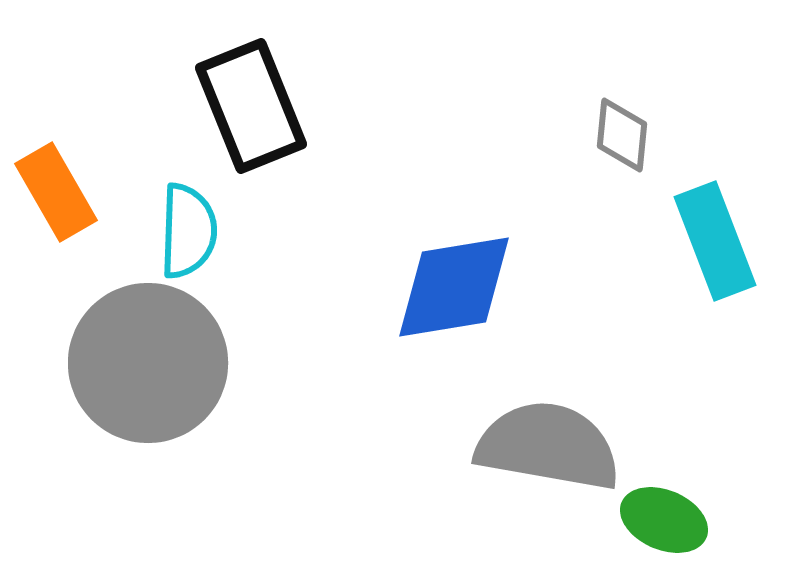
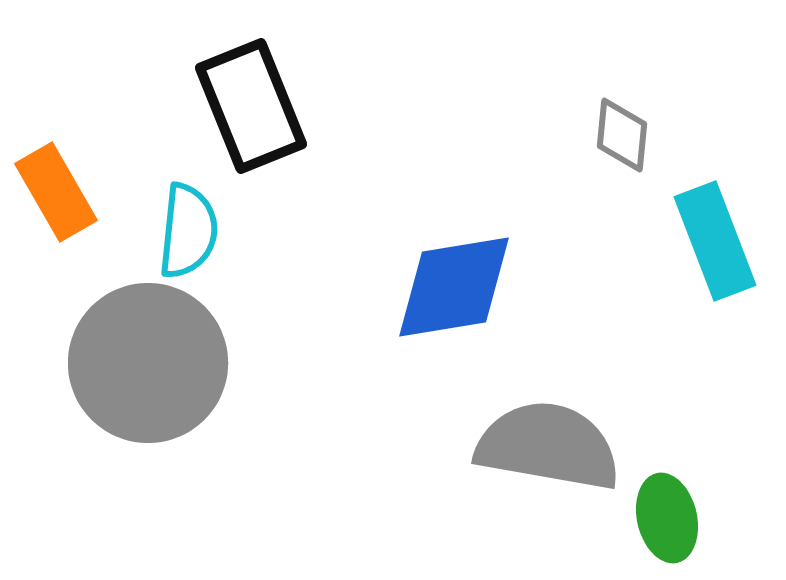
cyan semicircle: rotated 4 degrees clockwise
green ellipse: moved 3 px right, 2 px up; rotated 54 degrees clockwise
